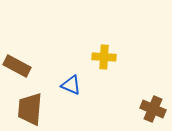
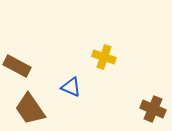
yellow cross: rotated 15 degrees clockwise
blue triangle: moved 2 px down
brown trapezoid: rotated 40 degrees counterclockwise
